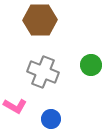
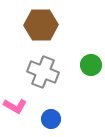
brown hexagon: moved 1 px right, 5 px down
